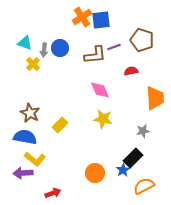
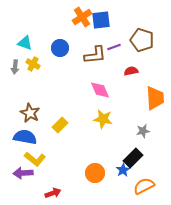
gray arrow: moved 29 px left, 17 px down
yellow cross: rotated 16 degrees counterclockwise
